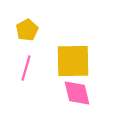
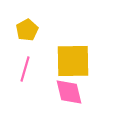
pink line: moved 1 px left, 1 px down
pink diamond: moved 8 px left, 1 px up
